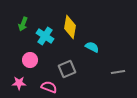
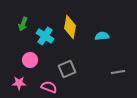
cyan semicircle: moved 10 px right, 11 px up; rotated 32 degrees counterclockwise
